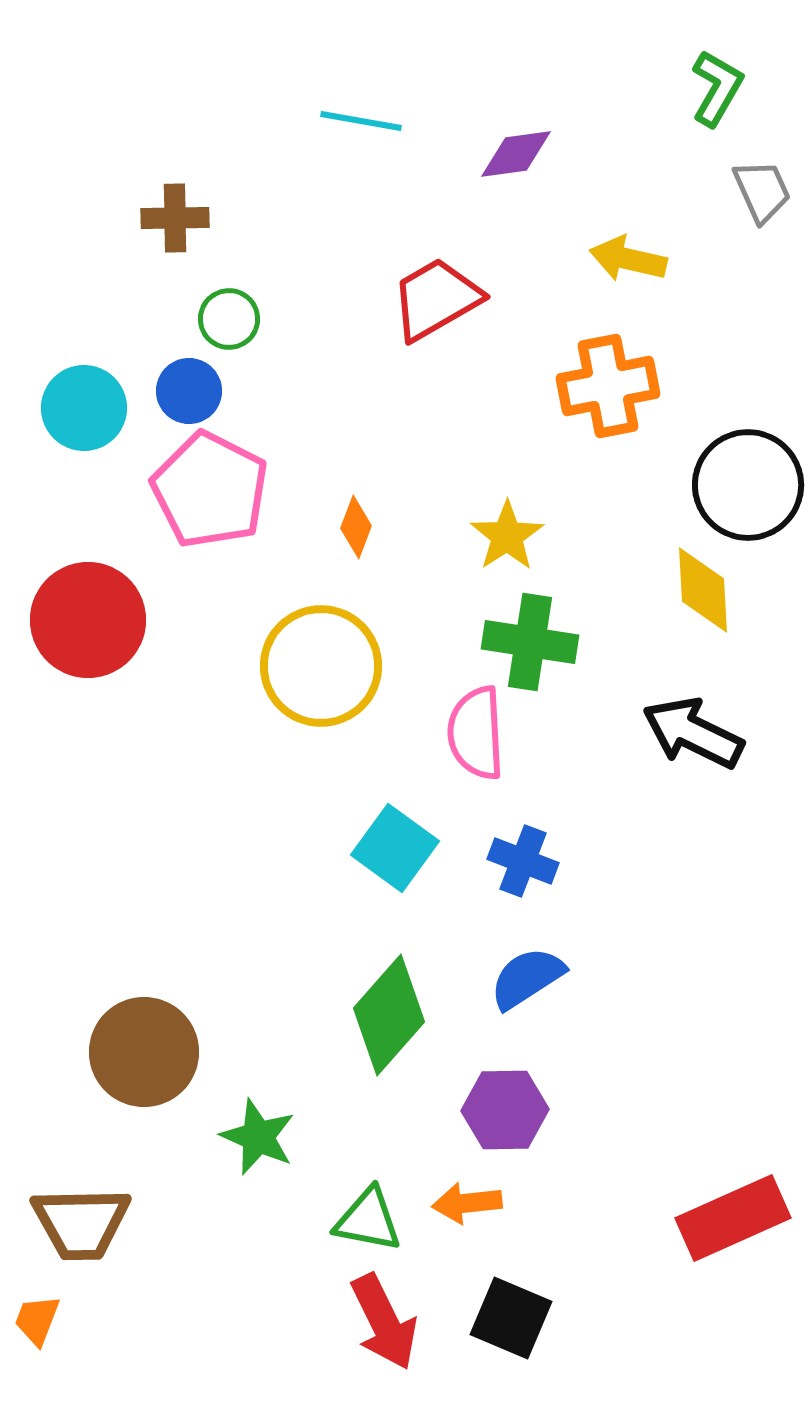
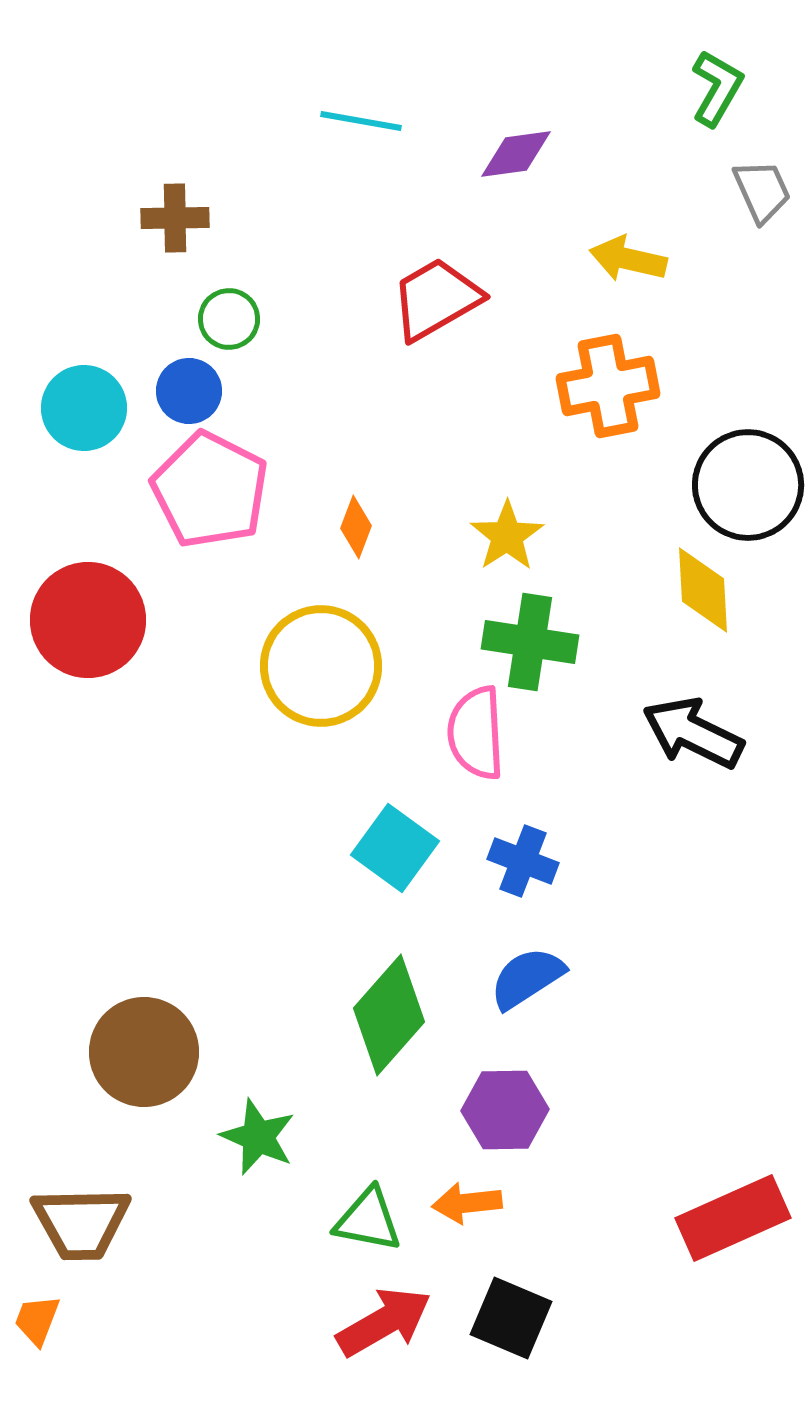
red arrow: rotated 94 degrees counterclockwise
